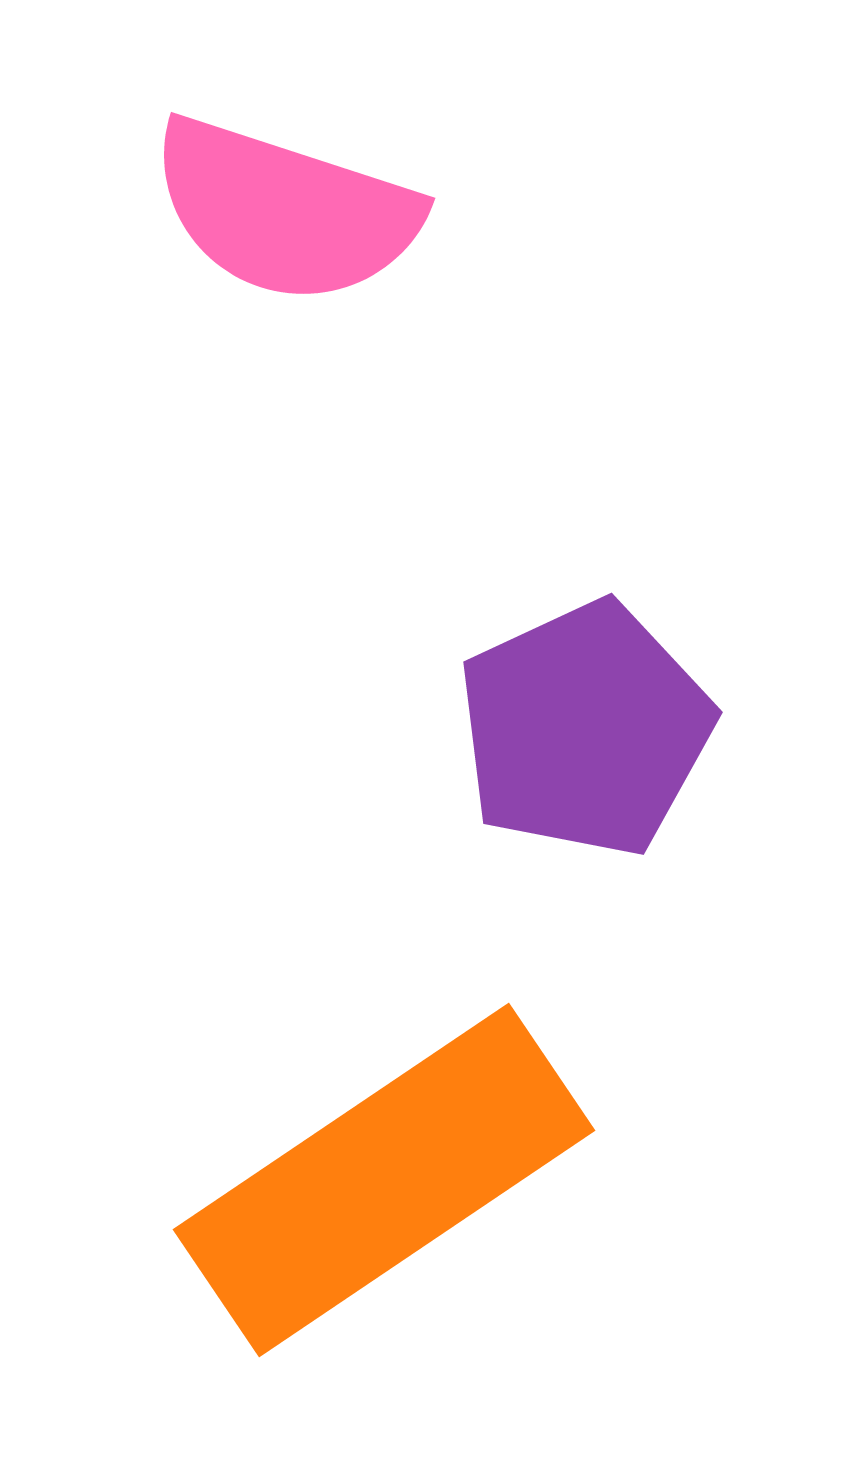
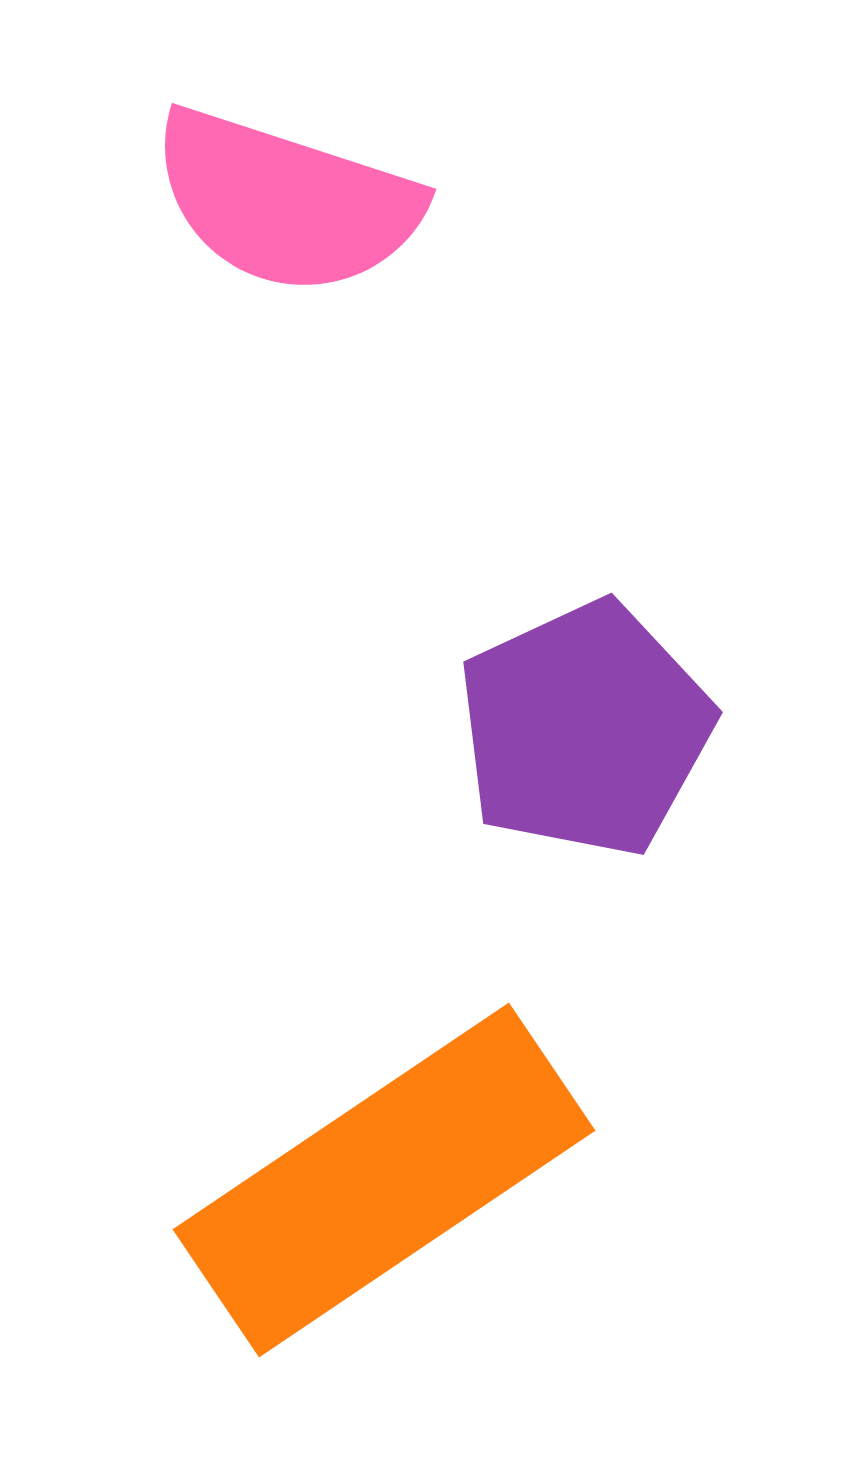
pink semicircle: moved 1 px right, 9 px up
